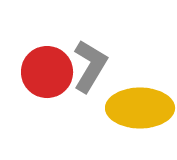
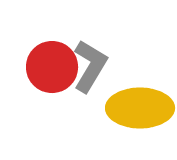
red circle: moved 5 px right, 5 px up
